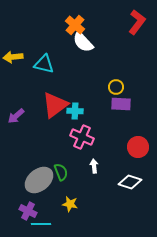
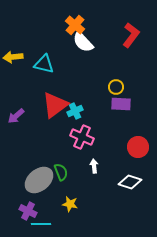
red L-shape: moved 6 px left, 13 px down
cyan cross: rotated 28 degrees counterclockwise
